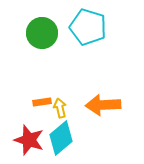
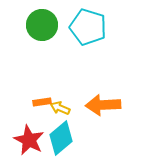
green circle: moved 8 px up
yellow arrow: rotated 54 degrees counterclockwise
red star: rotated 8 degrees clockwise
